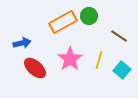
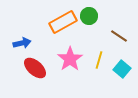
cyan square: moved 1 px up
